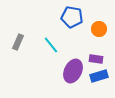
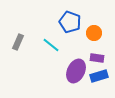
blue pentagon: moved 2 px left, 5 px down; rotated 10 degrees clockwise
orange circle: moved 5 px left, 4 px down
cyan line: rotated 12 degrees counterclockwise
purple rectangle: moved 1 px right, 1 px up
purple ellipse: moved 3 px right
